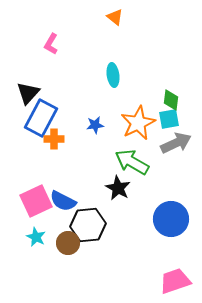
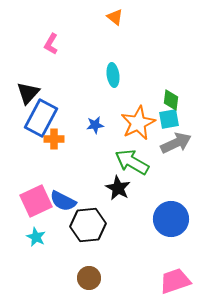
brown circle: moved 21 px right, 35 px down
